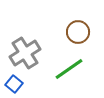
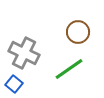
gray cross: moved 1 px left; rotated 32 degrees counterclockwise
